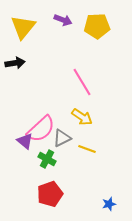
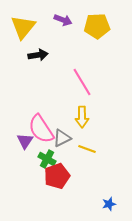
black arrow: moved 23 px right, 8 px up
yellow arrow: rotated 55 degrees clockwise
pink semicircle: rotated 100 degrees clockwise
purple triangle: rotated 24 degrees clockwise
red pentagon: moved 7 px right, 18 px up
